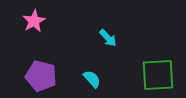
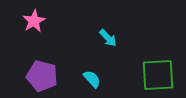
purple pentagon: moved 1 px right
